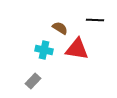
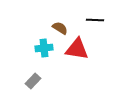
cyan cross: moved 2 px up; rotated 18 degrees counterclockwise
